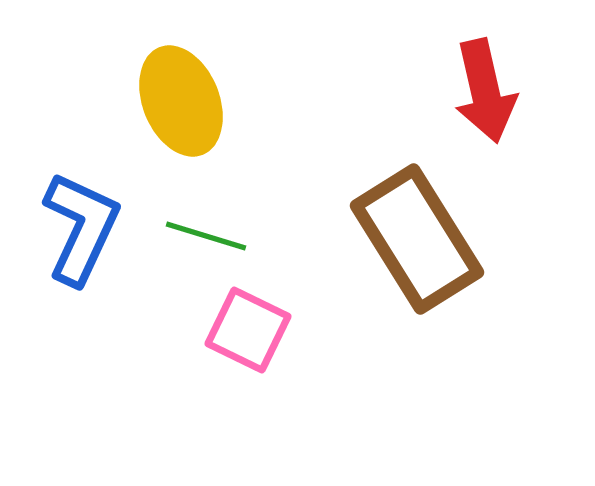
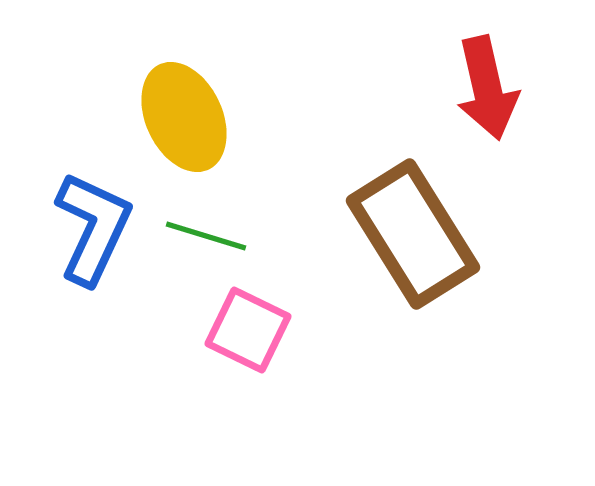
red arrow: moved 2 px right, 3 px up
yellow ellipse: moved 3 px right, 16 px down; rotated 3 degrees counterclockwise
blue L-shape: moved 12 px right
brown rectangle: moved 4 px left, 5 px up
